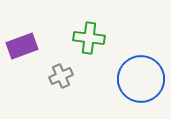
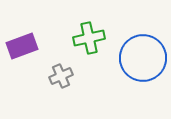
green cross: rotated 20 degrees counterclockwise
blue circle: moved 2 px right, 21 px up
